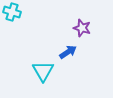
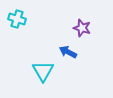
cyan cross: moved 5 px right, 7 px down
blue arrow: rotated 120 degrees counterclockwise
